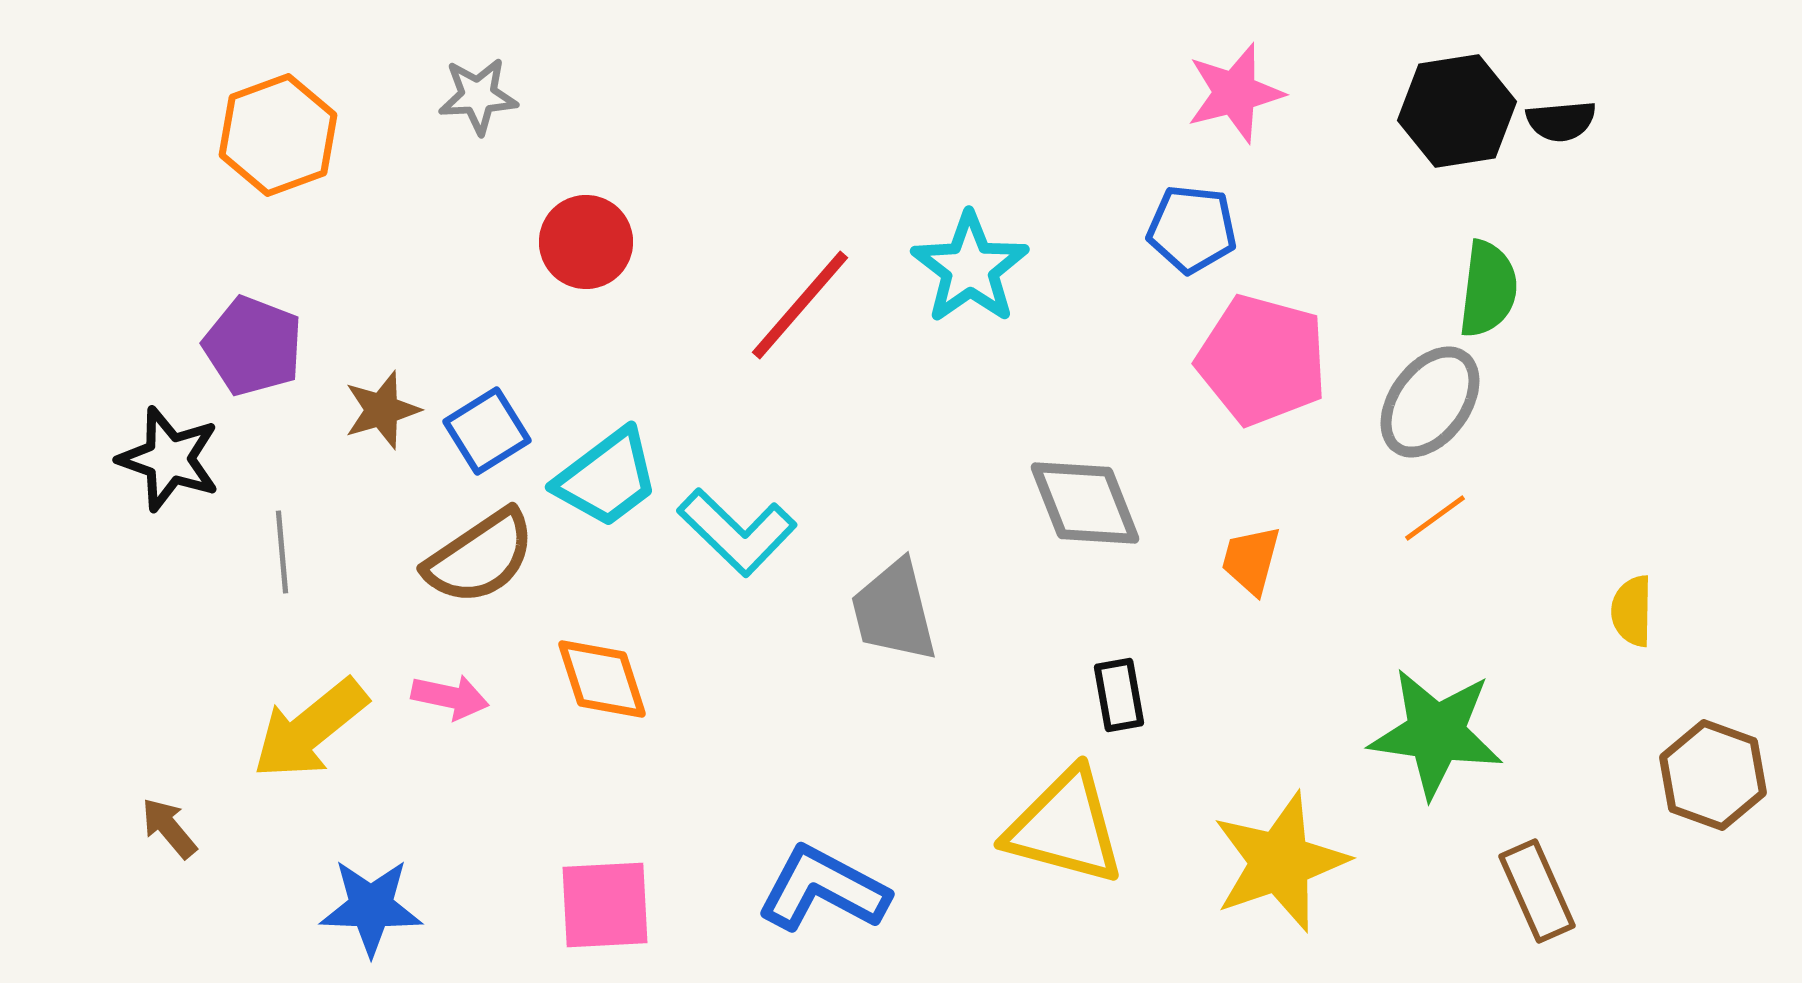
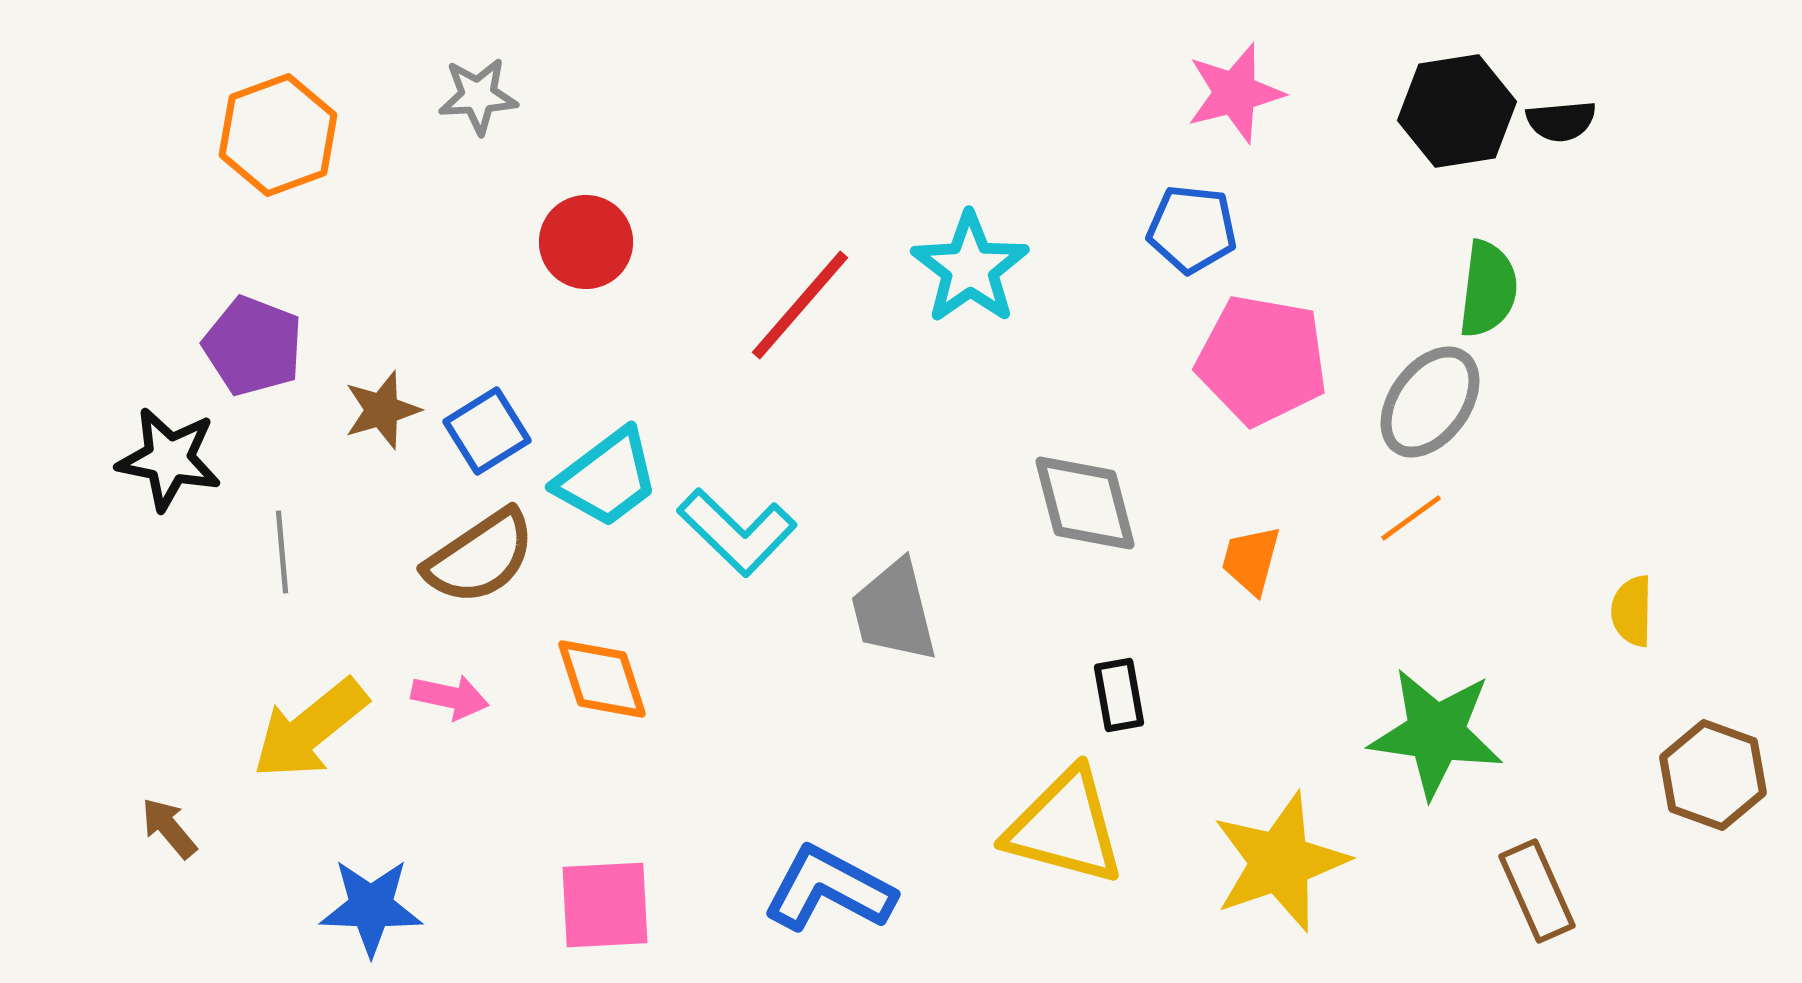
pink pentagon: rotated 5 degrees counterclockwise
black star: rotated 8 degrees counterclockwise
gray diamond: rotated 7 degrees clockwise
orange line: moved 24 px left
blue L-shape: moved 6 px right
